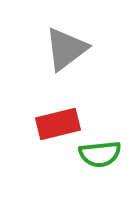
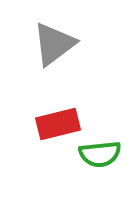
gray triangle: moved 12 px left, 5 px up
